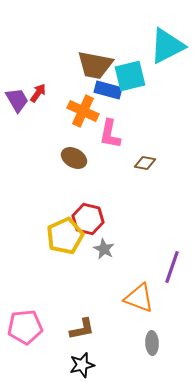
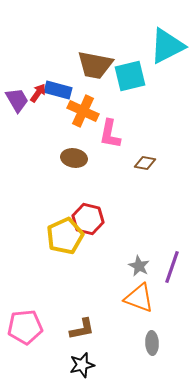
blue rectangle: moved 50 px left
brown ellipse: rotated 20 degrees counterclockwise
gray star: moved 35 px right, 17 px down
